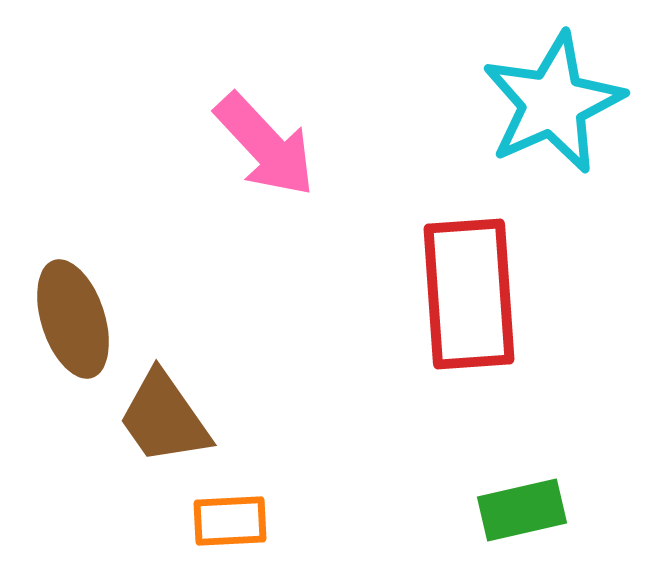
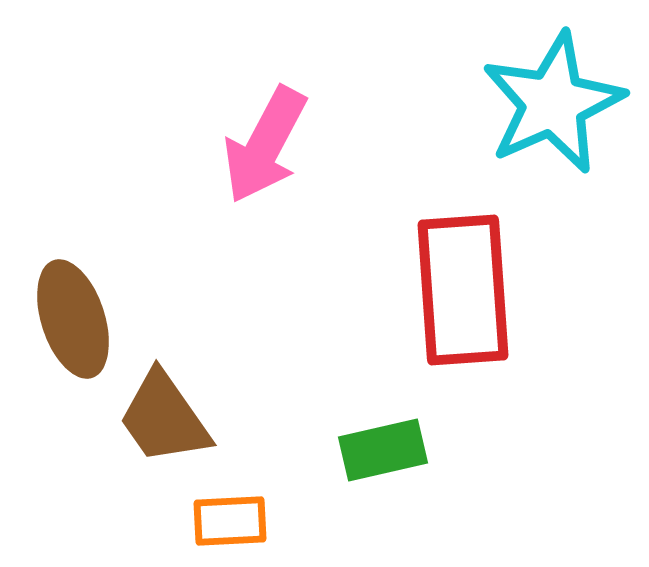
pink arrow: rotated 71 degrees clockwise
red rectangle: moved 6 px left, 4 px up
green rectangle: moved 139 px left, 60 px up
